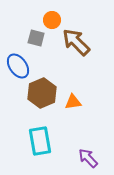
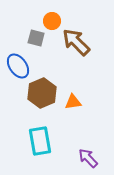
orange circle: moved 1 px down
